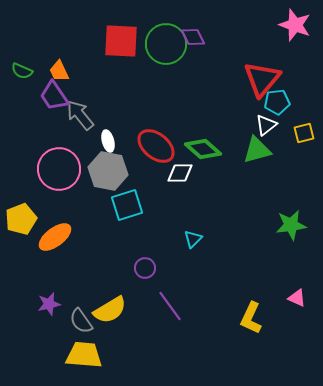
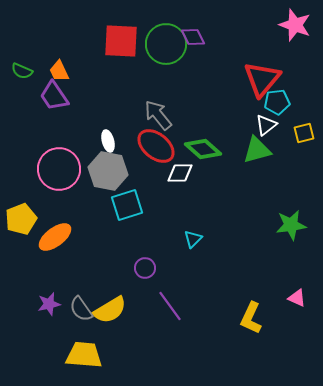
gray arrow: moved 78 px right
gray semicircle: moved 12 px up
